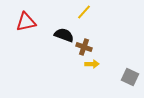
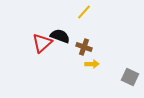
red triangle: moved 16 px right, 21 px down; rotated 30 degrees counterclockwise
black semicircle: moved 4 px left, 1 px down
